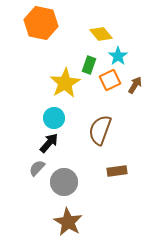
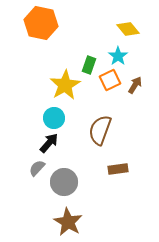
yellow diamond: moved 27 px right, 5 px up
yellow star: moved 2 px down
brown rectangle: moved 1 px right, 2 px up
